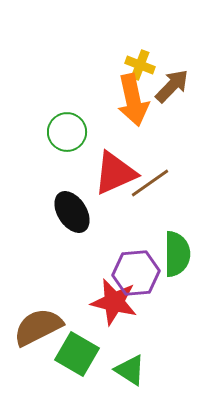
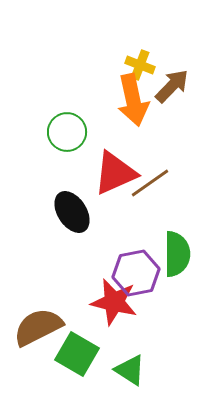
purple hexagon: rotated 6 degrees counterclockwise
